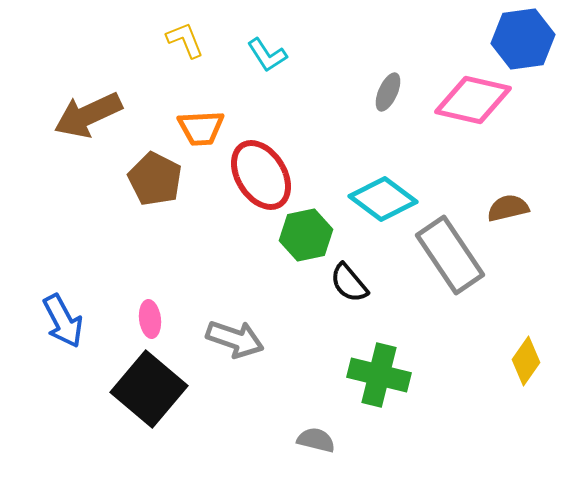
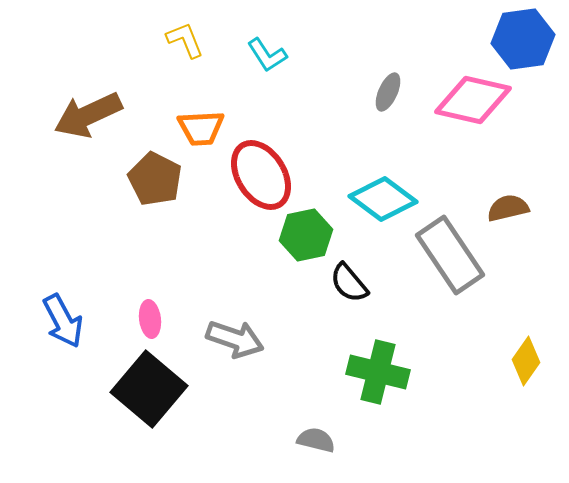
green cross: moved 1 px left, 3 px up
